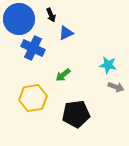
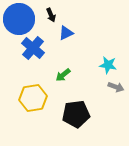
blue cross: rotated 15 degrees clockwise
